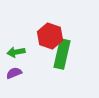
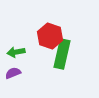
purple semicircle: moved 1 px left
